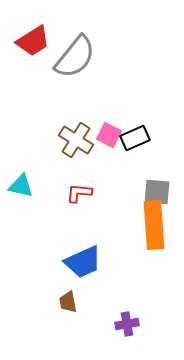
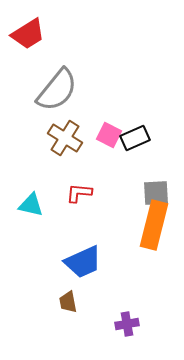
red trapezoid: moved 5 px left, 7 px up
gray semicircle: moved 18 px left, 33 px down
brown cross: moved 11 px left, 2 px up
cyan triangle: moved 10 px right, 19 px down
gray square: moved 1 px left, 1 px down; rotated 8 degrees counterclockwise
orange rectangle: rotated 18 degrees clockwise
